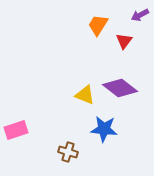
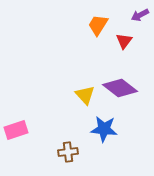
yellow triangle: rotated 25 degrees clockwise
brown cross: rotated 24 degrees counterclockwise
